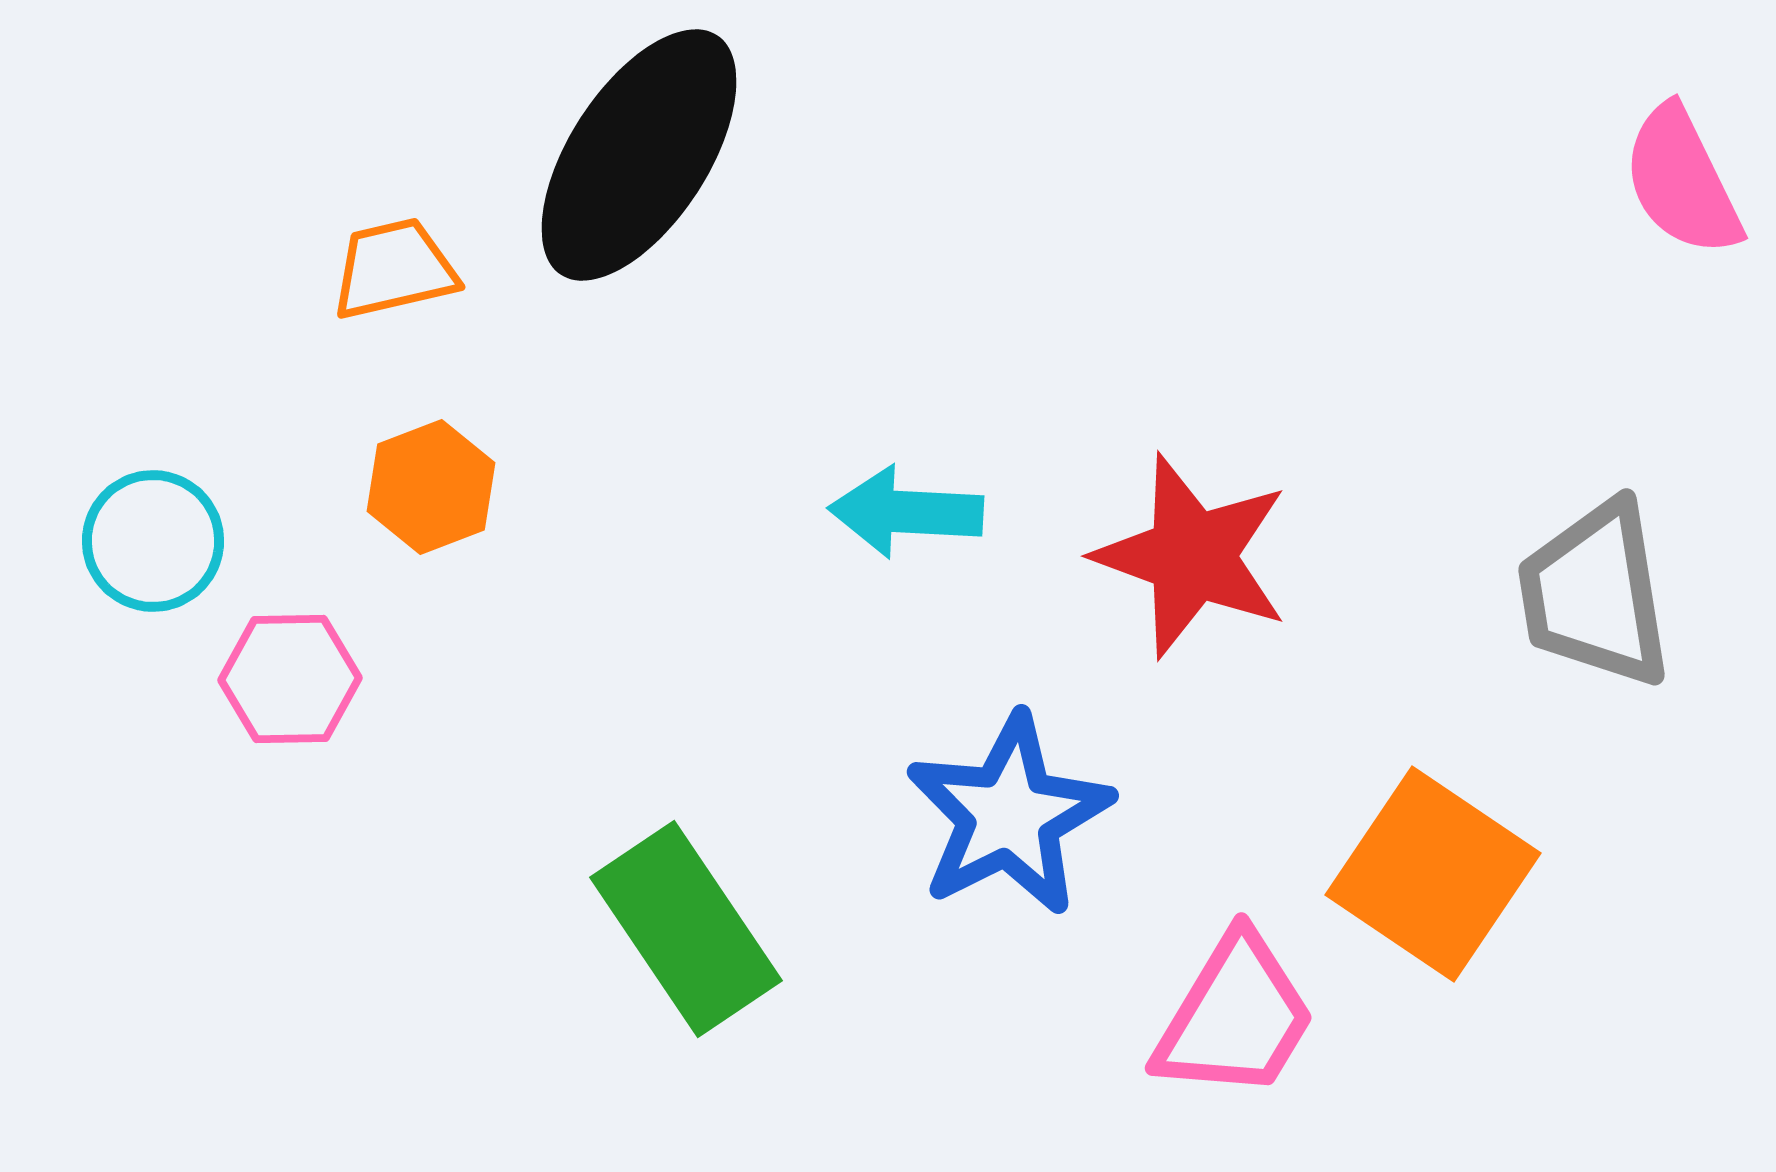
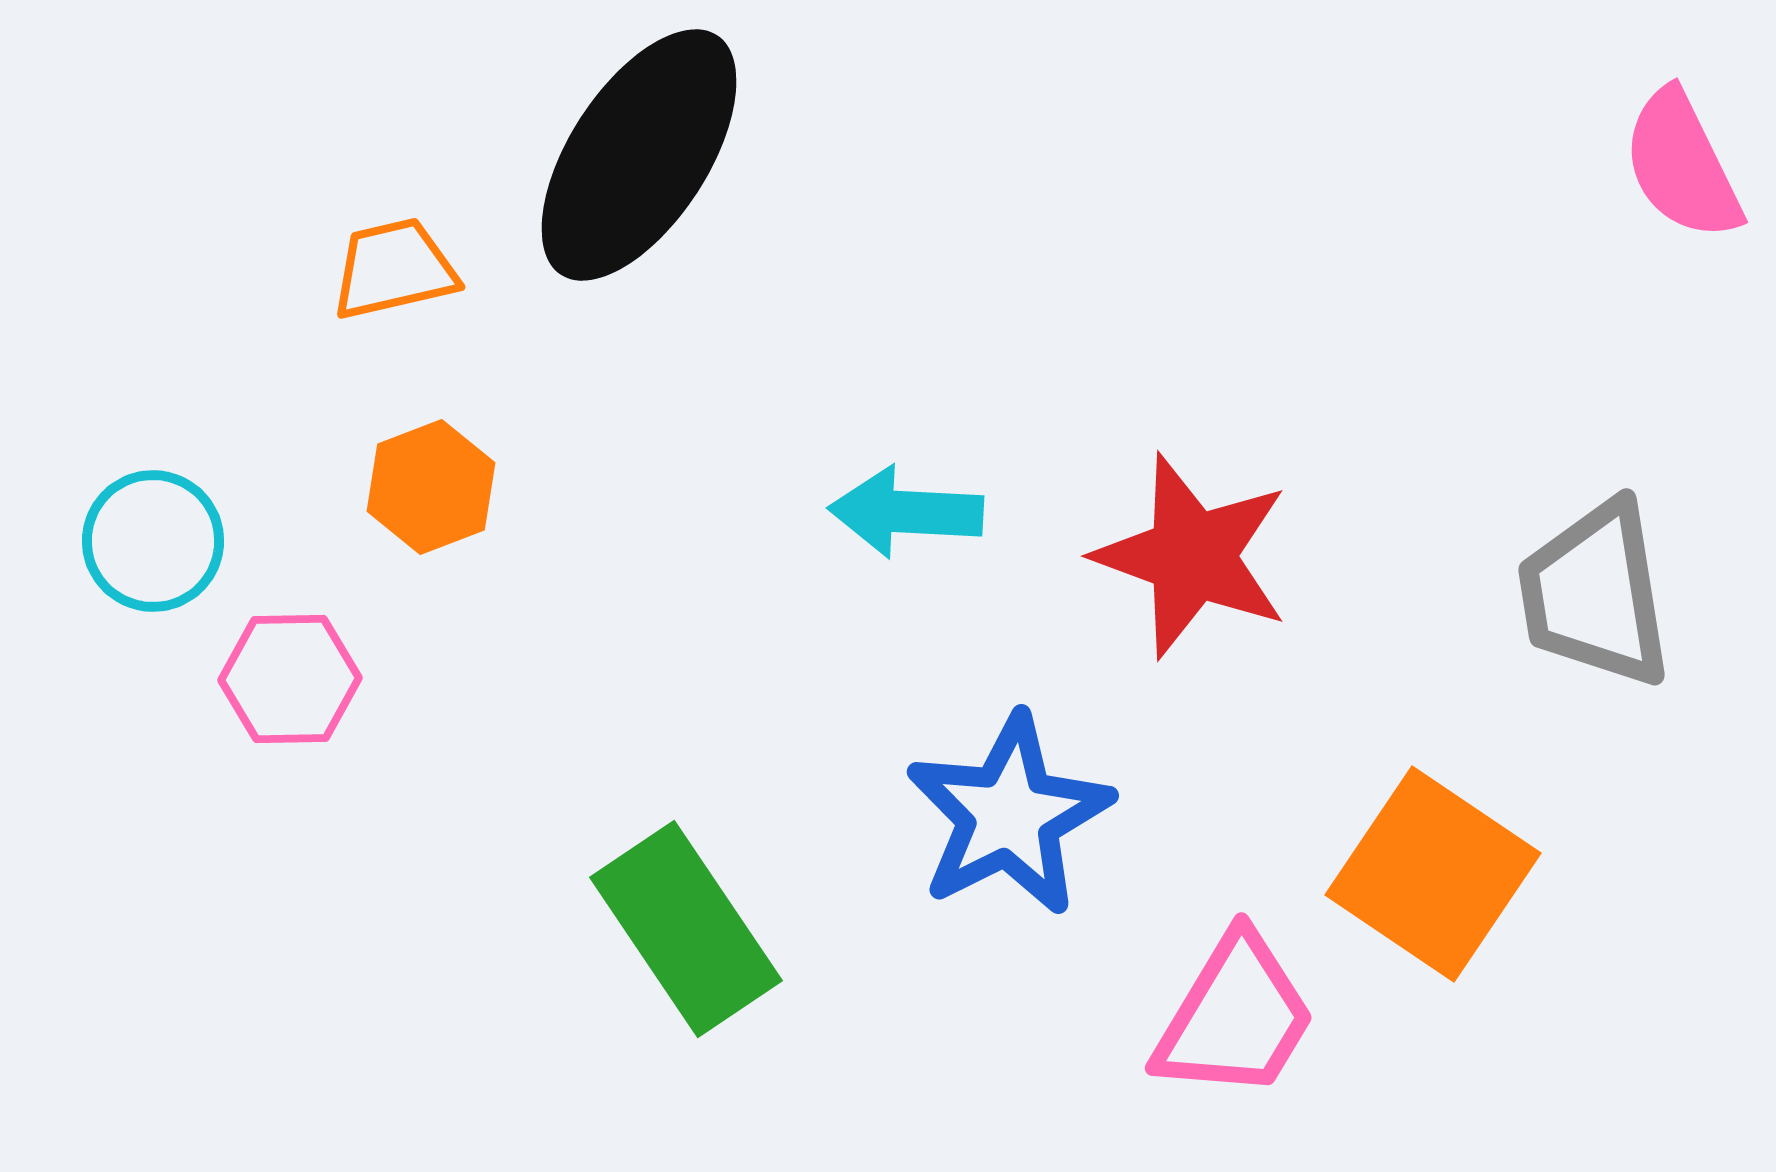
pink semicircle: moved 16 px up
